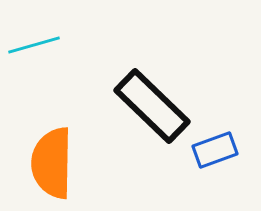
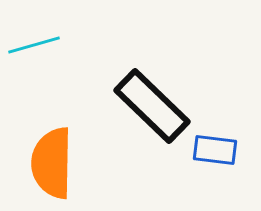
blue rectangle: rotated 27 degrees clockwise
